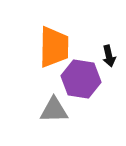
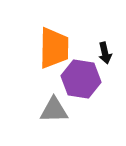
orange trapezoid: moved 1 px down
black arrow: moved 4 px left, 3 px up
